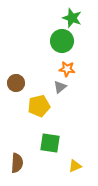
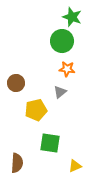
green star: moved 1 px up
gray triangle: moved 5 px down
yellow pentagon: moved 3 px left, 4 px down
